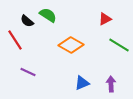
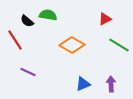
green semicircle: rotated 24 degrees counterclockwise
orange diamond: moved 1 px right
blue triangle: moved 1 px right, 1 px down
